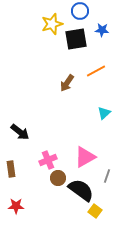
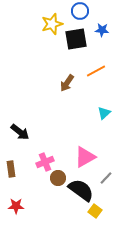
pink cross: moved 3 px left, 2 px down
gray line: moved 1 px left, 2 px down; rotated 24 degrees clockwise
